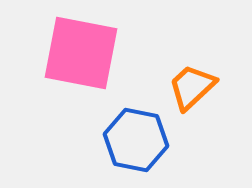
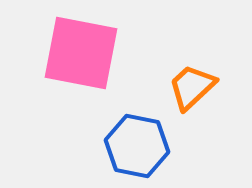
blue hexagon: moved 1 px right, 6 px down
